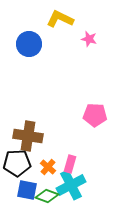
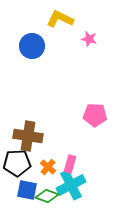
blue circle: moved 3 px right, 2 px down
